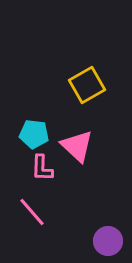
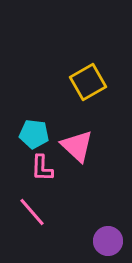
yellow square: moved 1 px right, 3 px up
